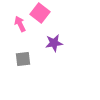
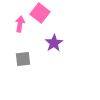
pink arrow: rotated 35 degrees clockwise
purple star: rotated 24 degrees counterclockwise
